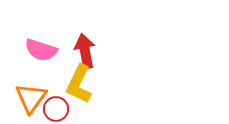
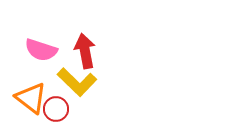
yellow L-shape: moved 2 px left, 2 px up; rotated 72 degrees counterclockwise
orange triangle: rotated 28 degrees counterclockwise
